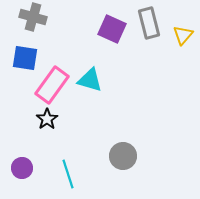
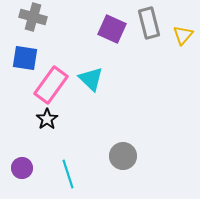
cyan triangle: moved 1 px right, 1 px up; rotated 28 degrees clockwise
pink rectangle: moved 1 px left
